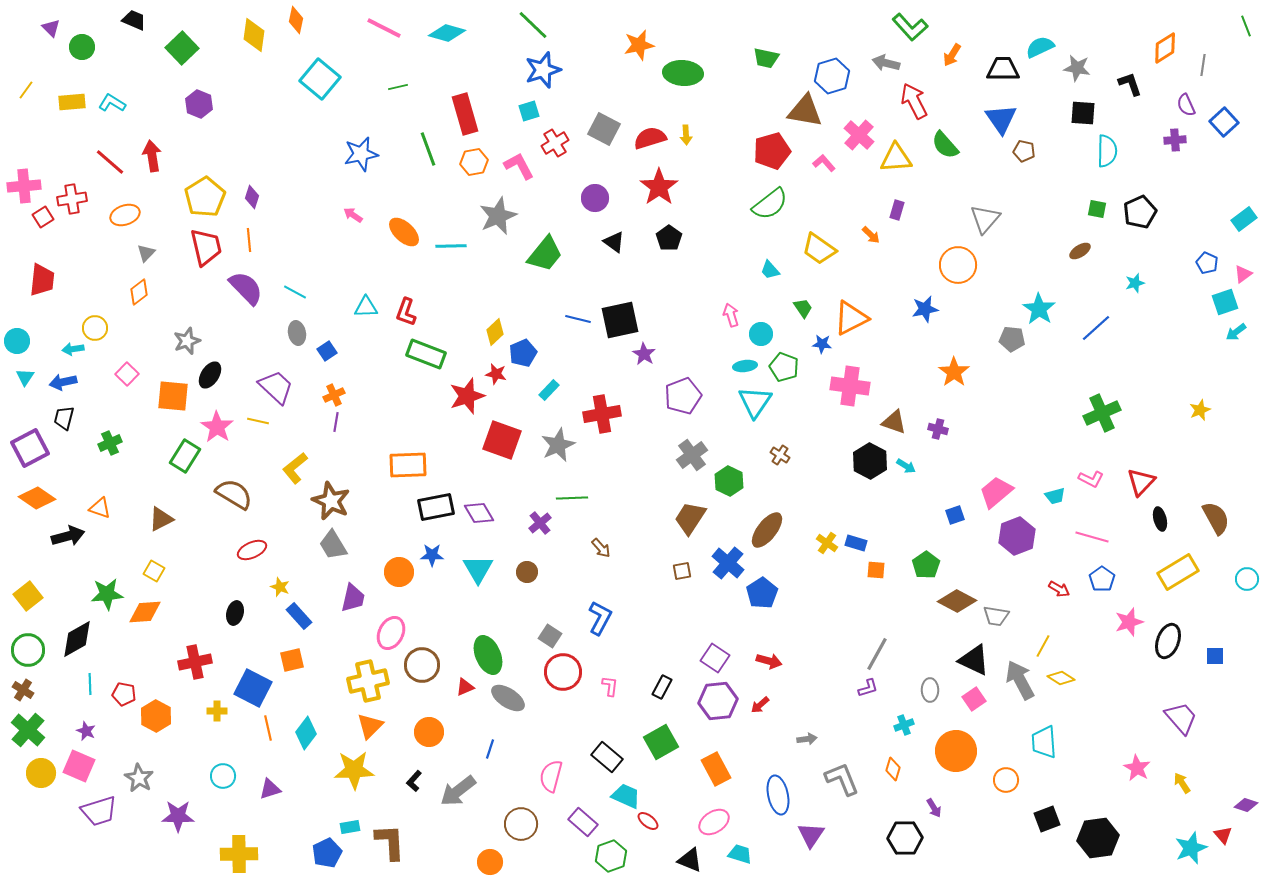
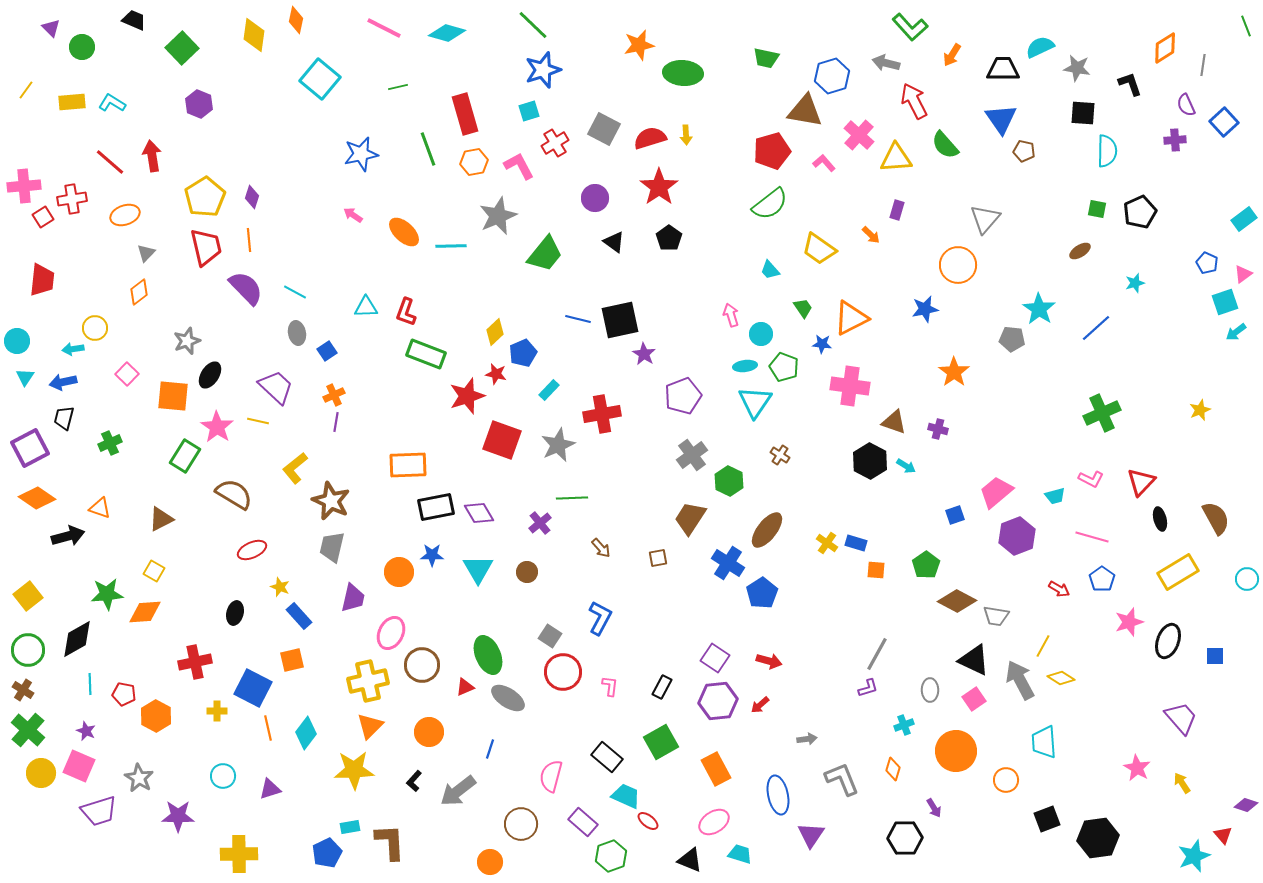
gray trapezoid at (333, 545): moved 1 px left, 2 px down; rotated 44 degrees clockwise
blue cross at (728, 563): rotated 8 degrees counterclockwise
brown square at (682, 571): moved 24 px left, 13 px up
cyan star at (1191, 848): moved 3 px right, 8 px down
